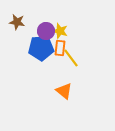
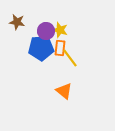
yellow star: moved 1 px up
yellow line: moved 1 px left
